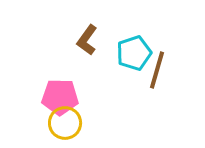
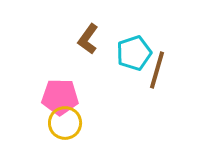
brown L-shape: moved 1 px right, 1 px up
